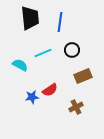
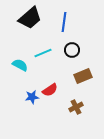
black trapezoid: rotated 55 degrees clockwise
blue line: moved 4 px right
